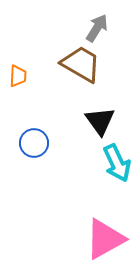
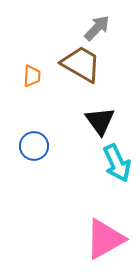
gray arrow: rotated 12 degrees clockwise
orange trapezoid: moved 14 px right
blue circle: moved 3 px down
